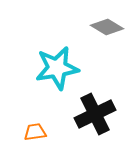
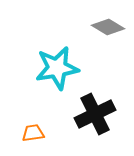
gray diamond: moved 1 px right
orange trapezoid: moved 2 px left, 1 px down
